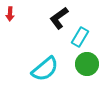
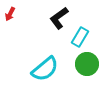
red arrow: rotated 24 degrees clockwise
